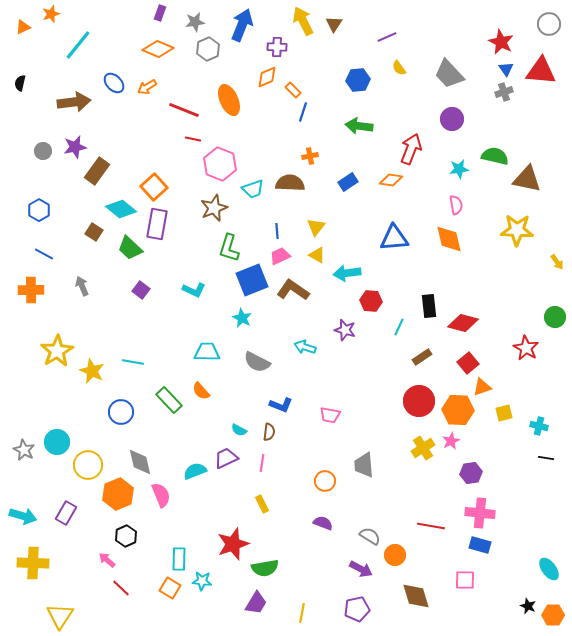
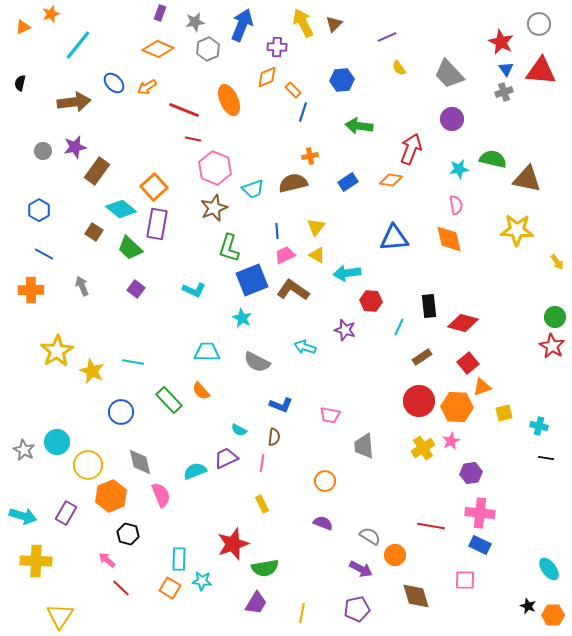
yellow arrow at (303, 21): moved 2 px down
brown triangle at (334, 24): rotated 12 degrees clockwise
gray circle at (549, 24): moved 10 px left
blue hexagon at (358, 80): moved 16 px left
green semicircle at (495, 156): moved 2 px left, 3 px down
pink hexagon at (220, 164): moved 5 px left, 4 px down
brown semicircle at (290, 183): moved 3 px right; rotated 16 degrees counterclockwise
pink trapezoid at (280, 256): moved 5 px right, 1 px up
purple square at (141, 290): moved 5 px left, 1 px up
red star at (526, 348): moved 26 px right, 2 px up
orange hexagon at (458, 410): moved 1 px left, 3 px up
brown semicircle at (269, 432): moved 5 px right, 5 px down
gray trapezoid at (364, 465): moved 19 px up
orange hexagon at (118, 494): moved 7 px left, 2 px down
black hexagon at (126, 536): moved 2 px right, 2 px up; rotated 20 degrees counterclockwise
blue rectangle at (480, 545): rotated 10 degrees clockwise
yellow cross at (33, 563): moved 3 px right, 2 px up
